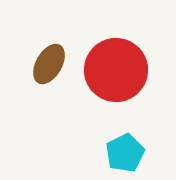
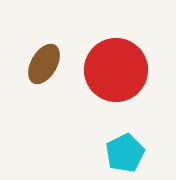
brown ellipse: moved 5 px left
